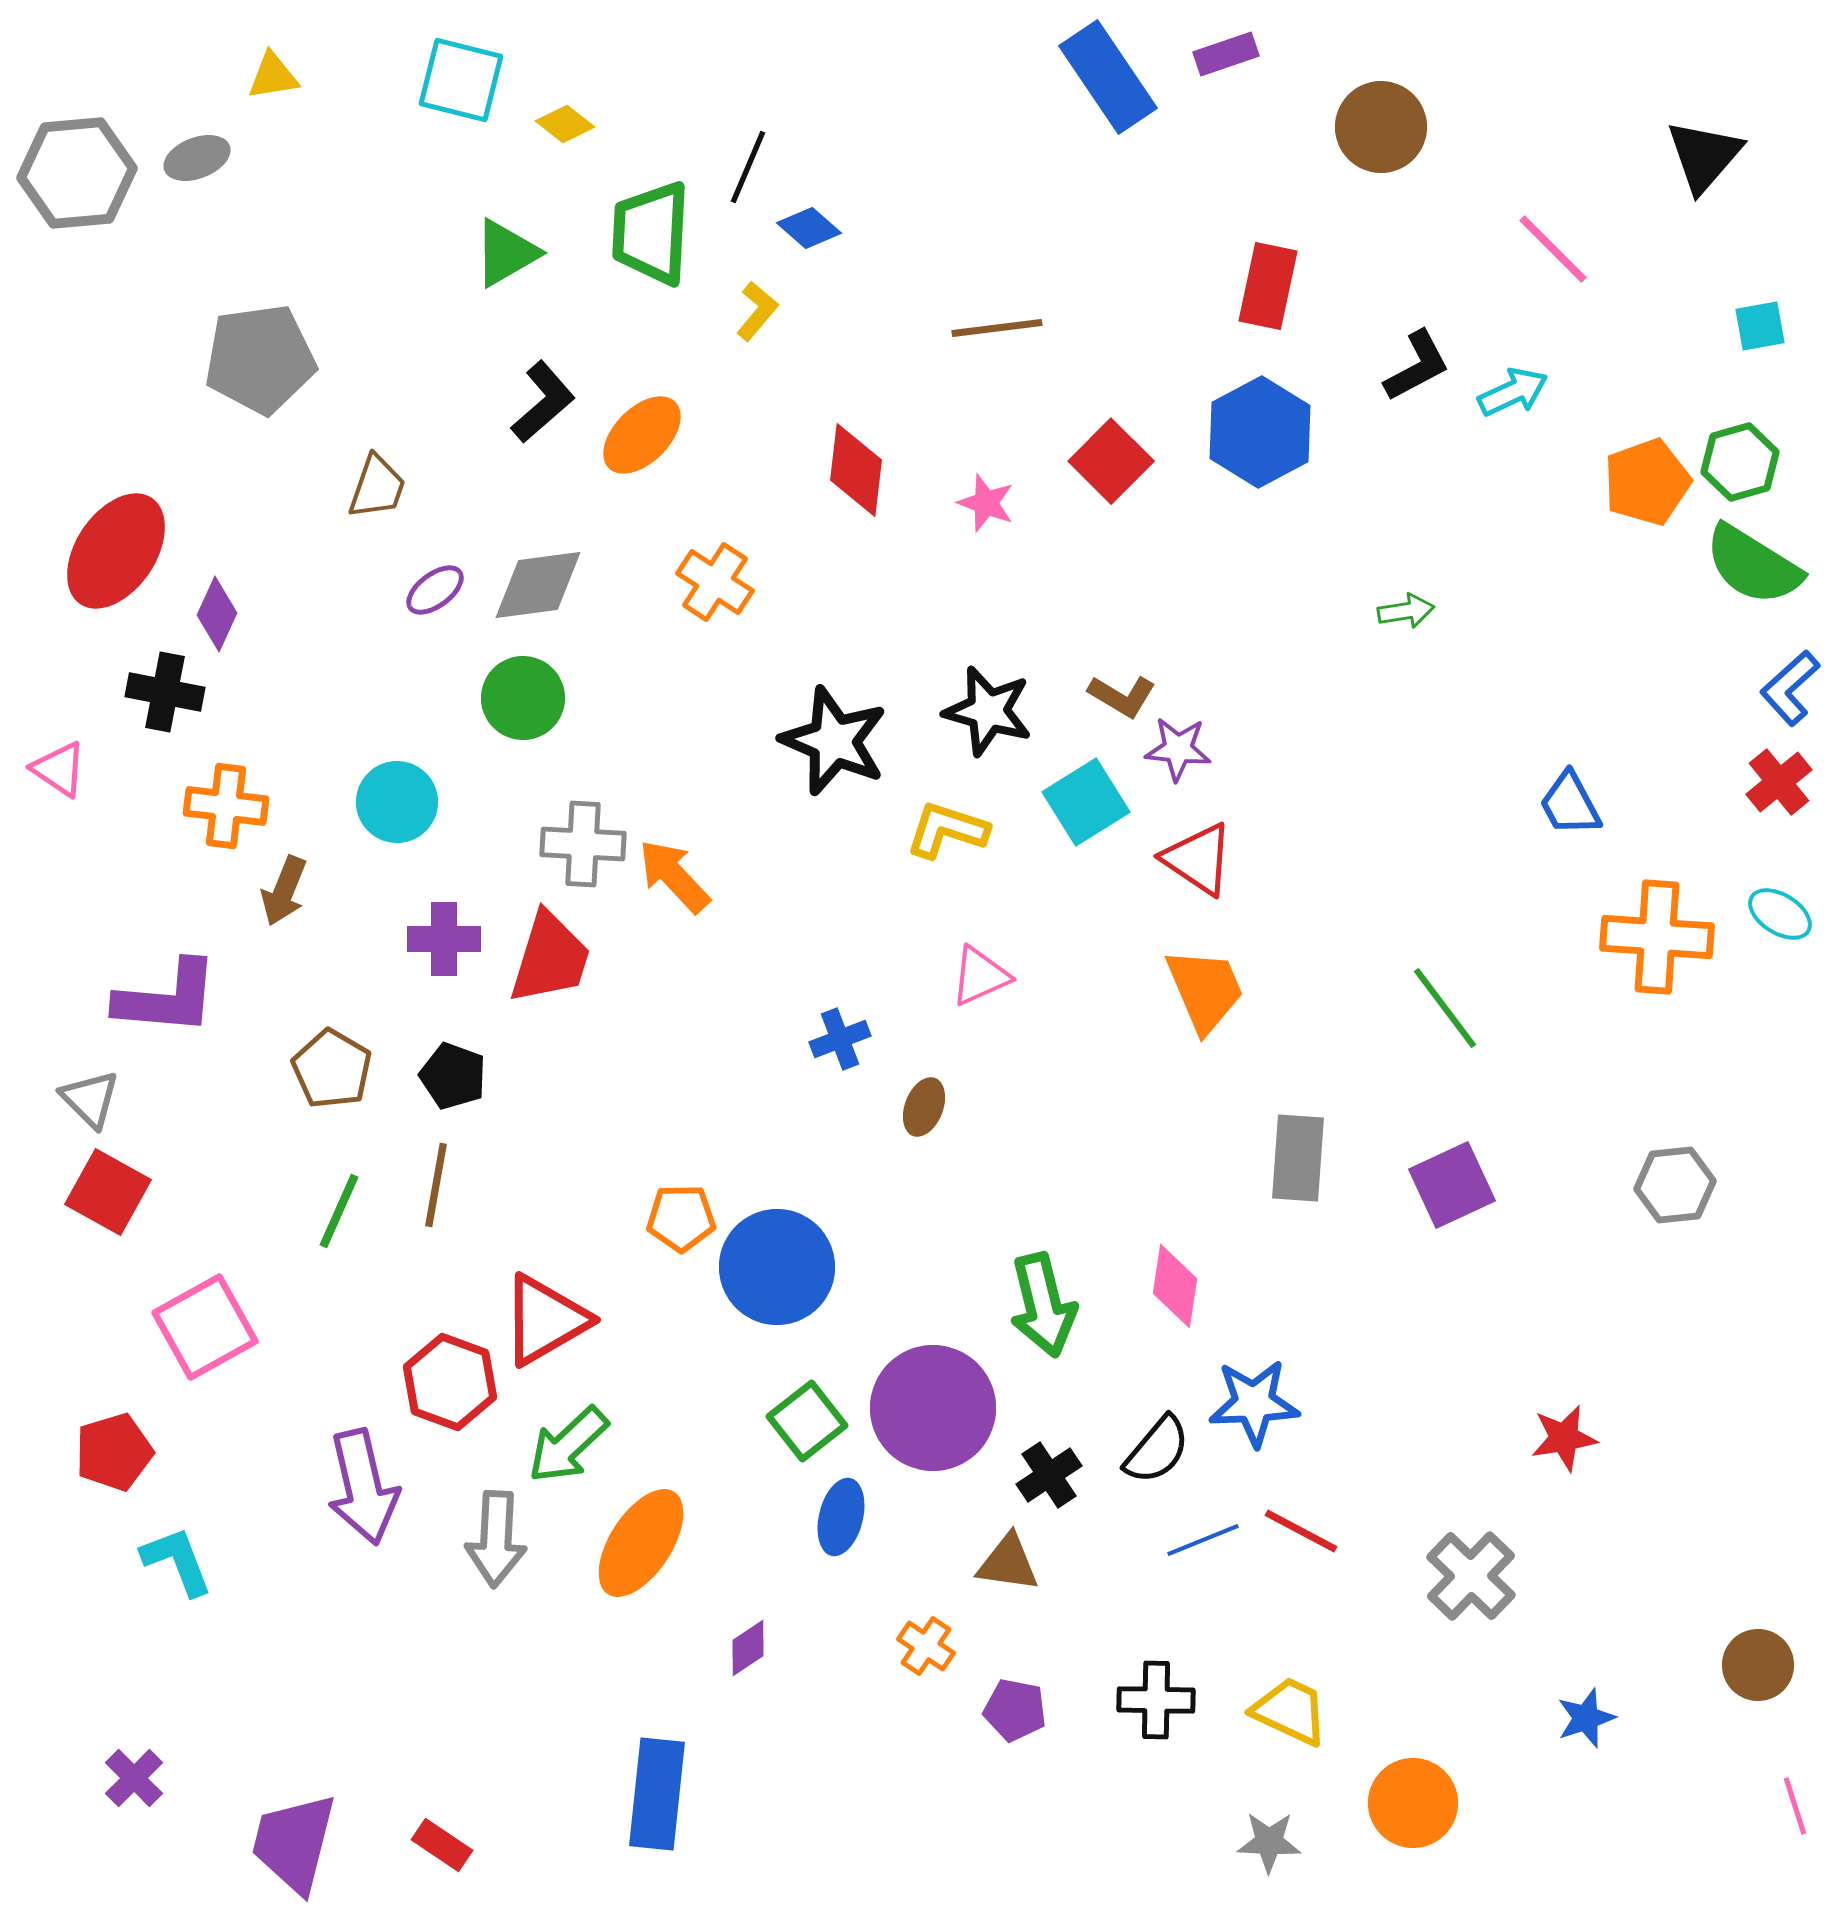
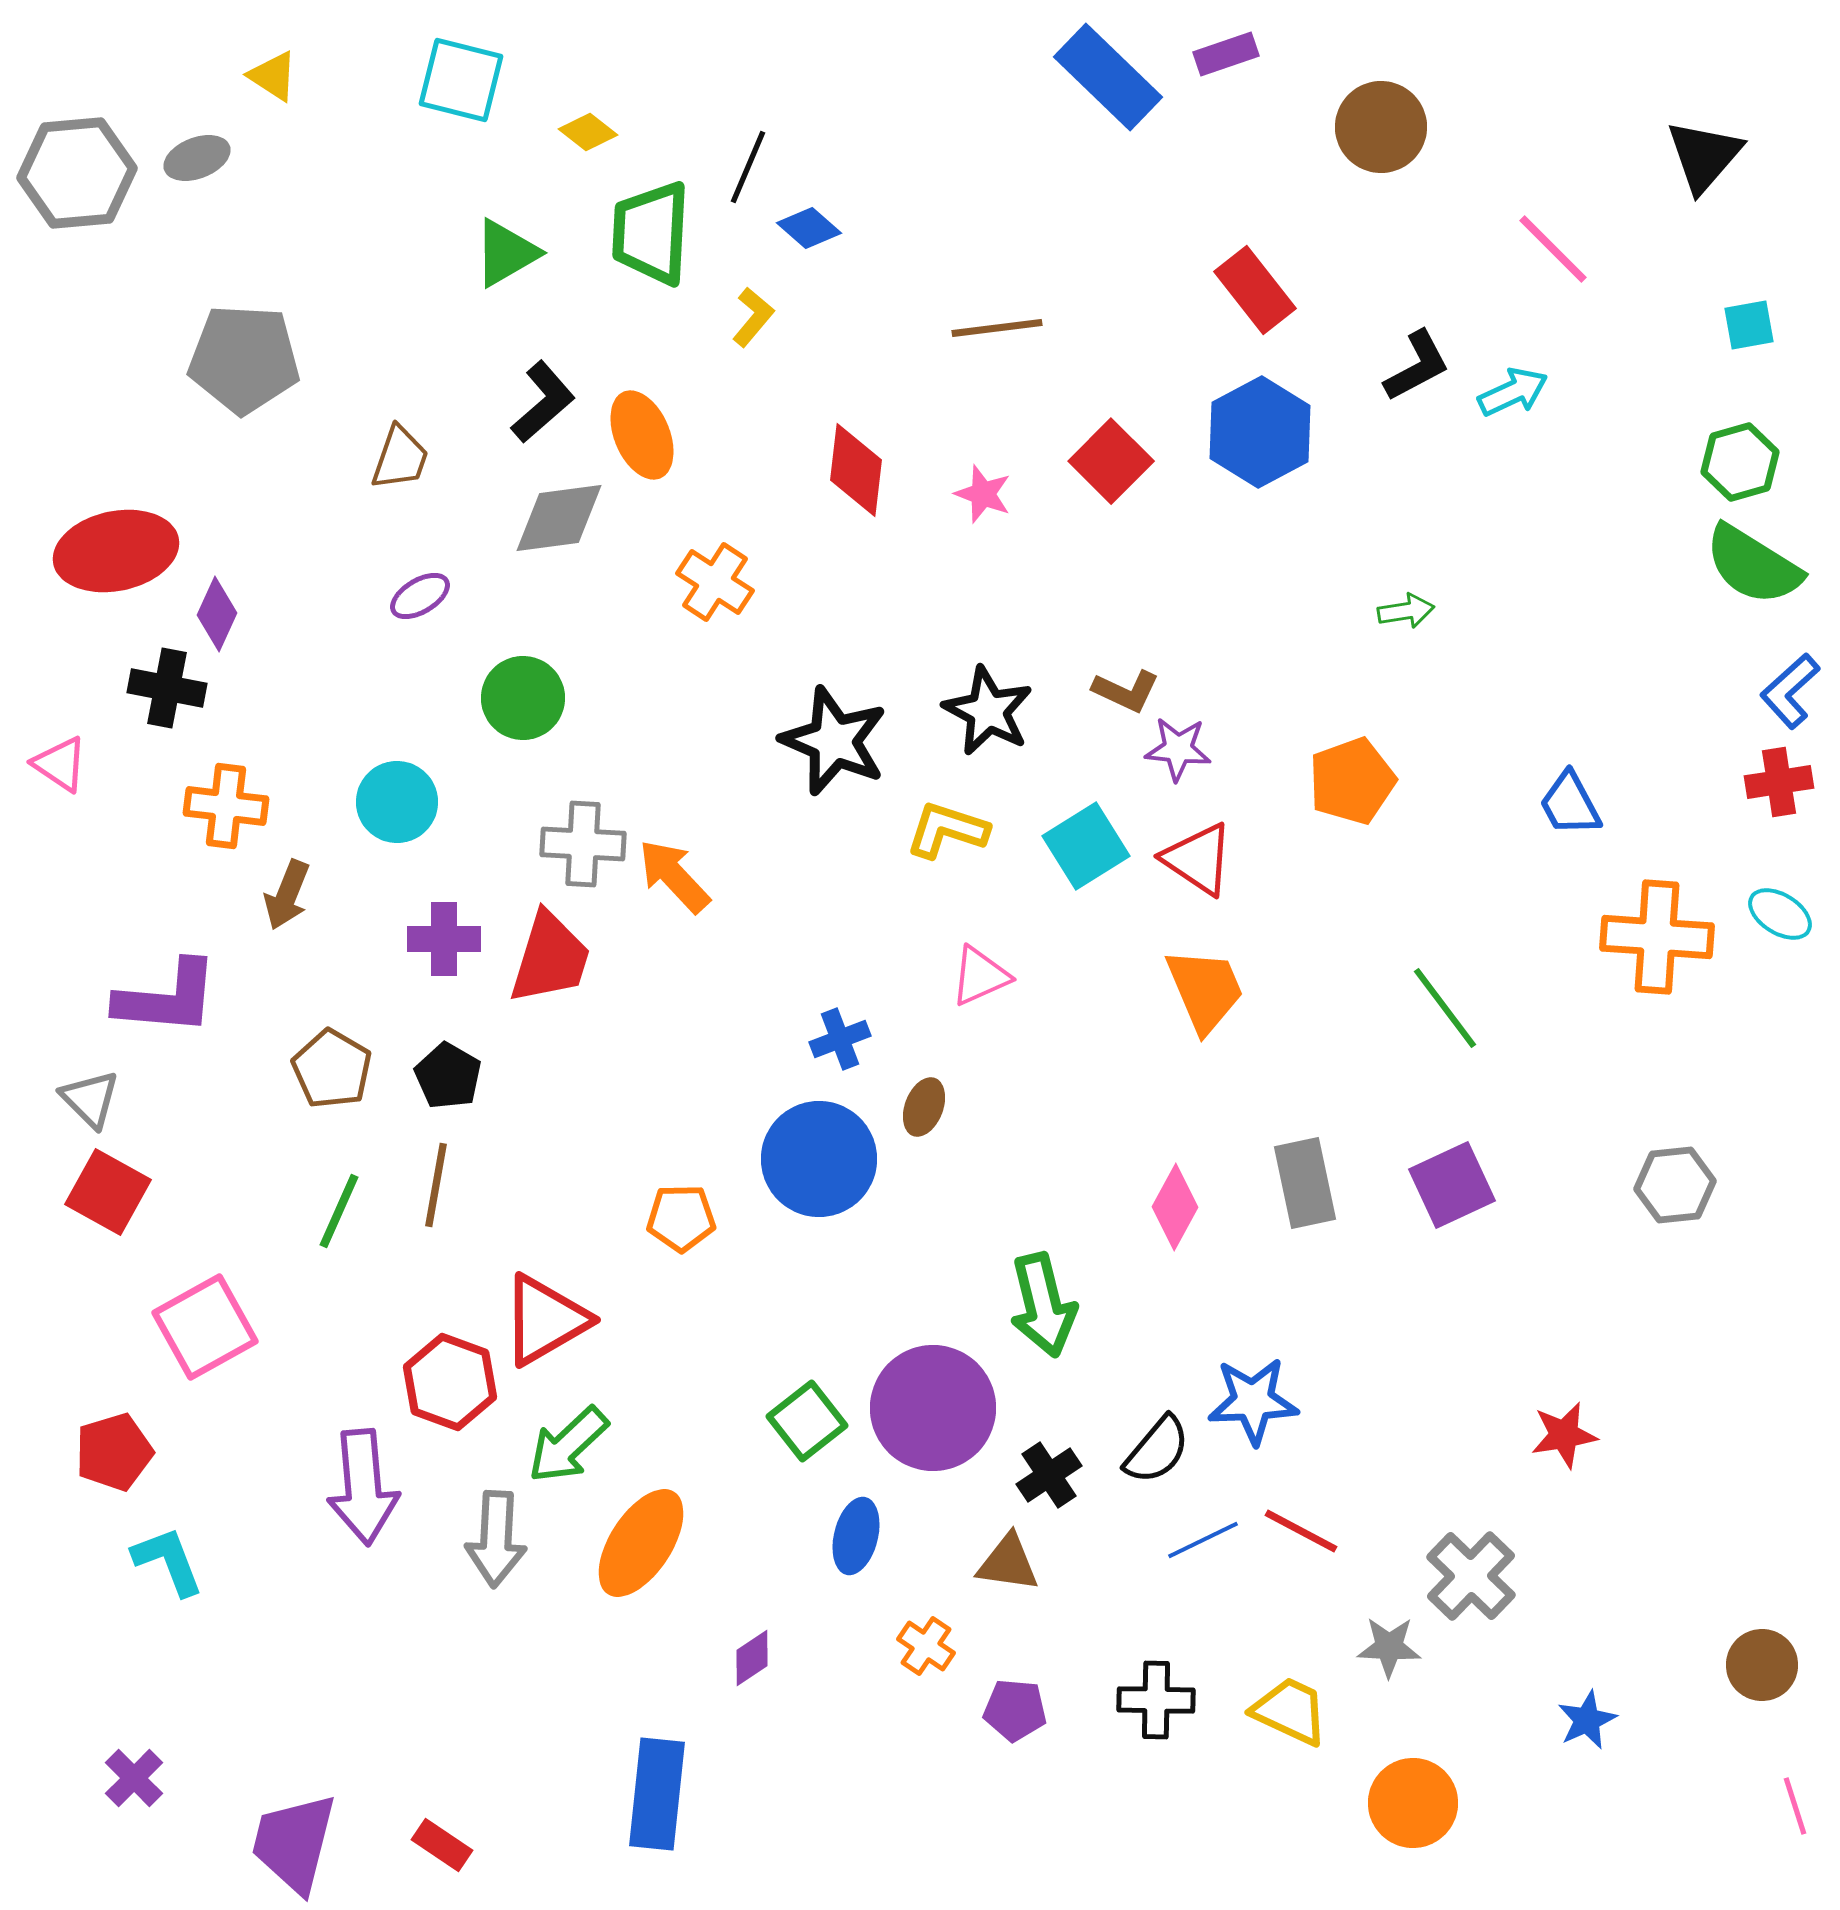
yellow triangle at (273, 76): rotated 42 degrees clockwise
blue rectangle at (1108, 77): rotated 12 degrees counterclockwise
yellow diamond at (565, 124): moved 23 px right, 8 px down
red rectangle at (1268, 286): moved 13 px left, 4 px down; rotated 50 degrees counterclockwise
yellow L-shape at (757, 311): moved 4 px left, 6 px down
cyan square at (1760, 326): moved 11 px left, 1 px up
gray pentagon at (260, 359): moved 16 px left; rotated 11 degrees clockwise
orange ellipse at (642, 435): rotated 68 degrees counterclockwise
orange pentagon at (1647, 482): moved 295 px left, 299 px down
brown trapezoid at (377, 487): moved 23 px right, 29 px up
pink star at (986, 503): moved 3 px left, 9 px up
red ellipse at (116, 551): rotated 44 degrees clockwise
gray diamond at (538, 585): moved 21 px right, 67 px up
purple ellipse at (435, 590): moved 15 px left, 6 px down; rotated 6 degrees clockwise
blue L-shape at (1790, 688): moved 3 px down
black cross at (165, 692): moved 2 px right, 4 px up
brown L-shape at (1122, 696): moved 4 px right, 5 px up; rotated 6 degrees counterclockwise
black star at (988, 711): rotated 12 degrees clockwise
pink triangle at (59, 769): moved 1 px right, 5 px up
red cross at (1779, 782): rotated 30 degrees clockwise
cyan square at (1086, 802): moved 44 px down
brown arrow at (284, 891): moved 3 px right, 4 px down
black pentagon at (453, 1076): moved 5 px left; rotated 10 degrees clockwise
gray rectangle at (1298, 1158): moved 7 px right, 25 px down; rotated 16 degrees counterclockwise
blue circle at (777, 1267): moved 42 px right, 108 px up
pink diamond at (1175, 1286): moved 79 px up; rotated 20 degrees clockwise
blue star at (1254, 1403): moved 1 px left, 2 px up
red star at (1564, 1438): moved 3 px up
purple arrow at (363, 1487): rotated 8 degrees clockwise
blue ellipse at (841, 1517): moved 15 px right, 19 px down
blue line at (1203, 1540): rotated 4 degrees counterclockwise
cyan L-shape at (177, 1561): moved 9 px left
purple diamond at (748, 1648): moved 4 px right, 10 px down
brown circle at (1758, 1665): moved 4 px right
purple pentagon at (1015, 1710): rotated 6 degrees counterclockwise
blue star at (1586, 1718): moved 1 px right, 2 px down; rotated 6 degrees counterclockwise
gray star at (1269, 1842): moved 120 px right, 195 px up
